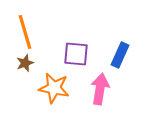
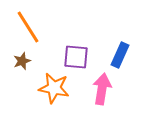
orange line: moved 3 px right, 5 px up; rotated 16 degrees counterclockwise
purple square: moved 3 px down
brown star: moved 3 px left, 2 px up
pink arrow: moved 2 px right
